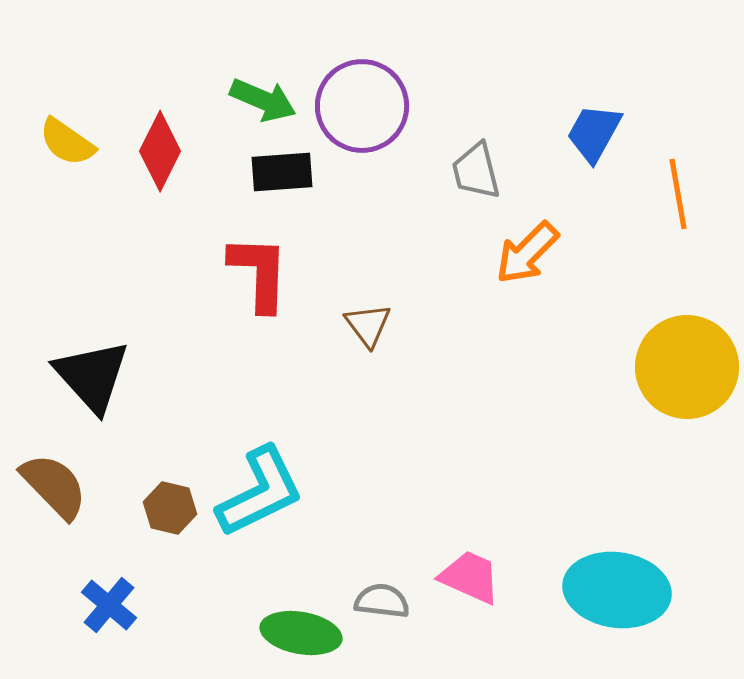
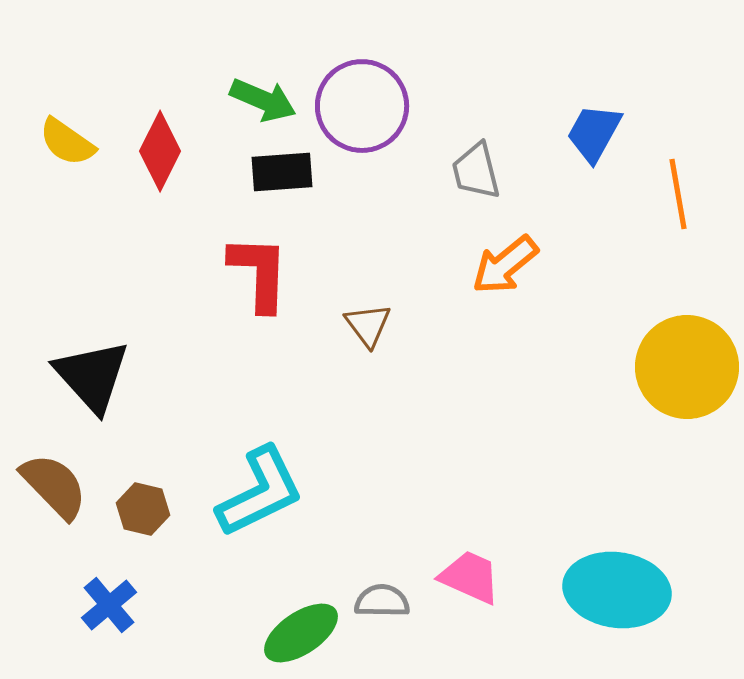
orange arrow: moved 22 px left, 12 px down; rotated 6 degrees clockwise
brown hexagon: moved 27 px left, 1 px down
gray semicircle: rotated 6 degrees counterclockwise
blue cross: rotated 10 degrees clockwise
green ellipse: rotated 44 degrees counterclockwise
